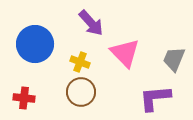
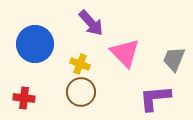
yellow cross: moved 2 px down
